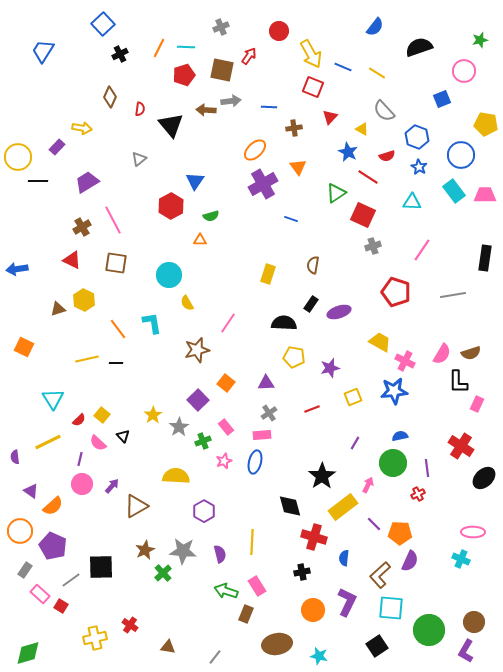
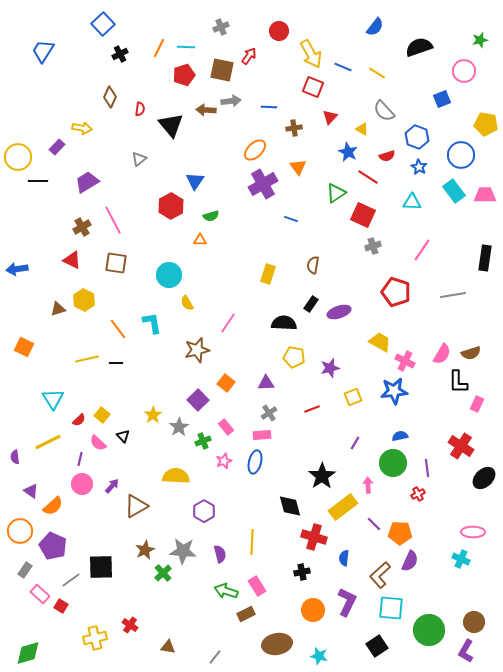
pink arrow at (368, 485): rotated 28 degrees counterclockwise
brown rectangle at (246, 614): rotated 42 degrees clockwise
